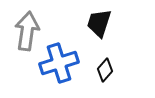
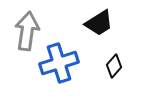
black trapezoid: rotated 140 degrees counterclockwise
black diamond: moved 9 px right, 4 px up
